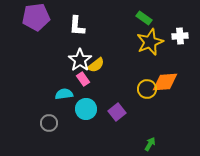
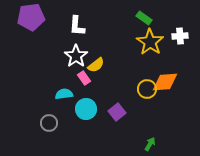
purple pentagon: moved 5 px left
yellow star: rotated 16 degrees counterclockwise
white star: moved 4 px left, 4 px up
pink rectangle: moved 1 px right, 1 px up
